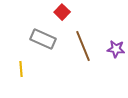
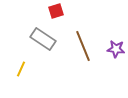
red square: moved 6 px left, 1 px up; rotated 28 degrees clockwise
gray rectangle: rotated 10 degrees clockwise
yellow line: rotated 28 degrees clockwise
